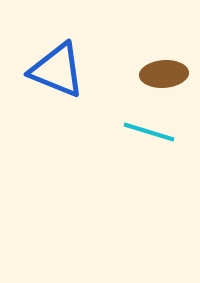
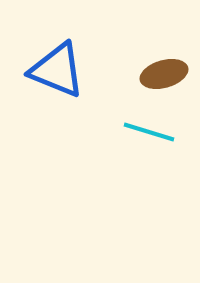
brown ellipse: rotated 12 degrees counterclockwise
